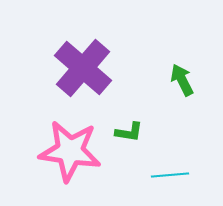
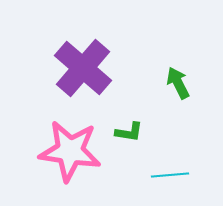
green arrow: moved 4 px left, 3 px down
